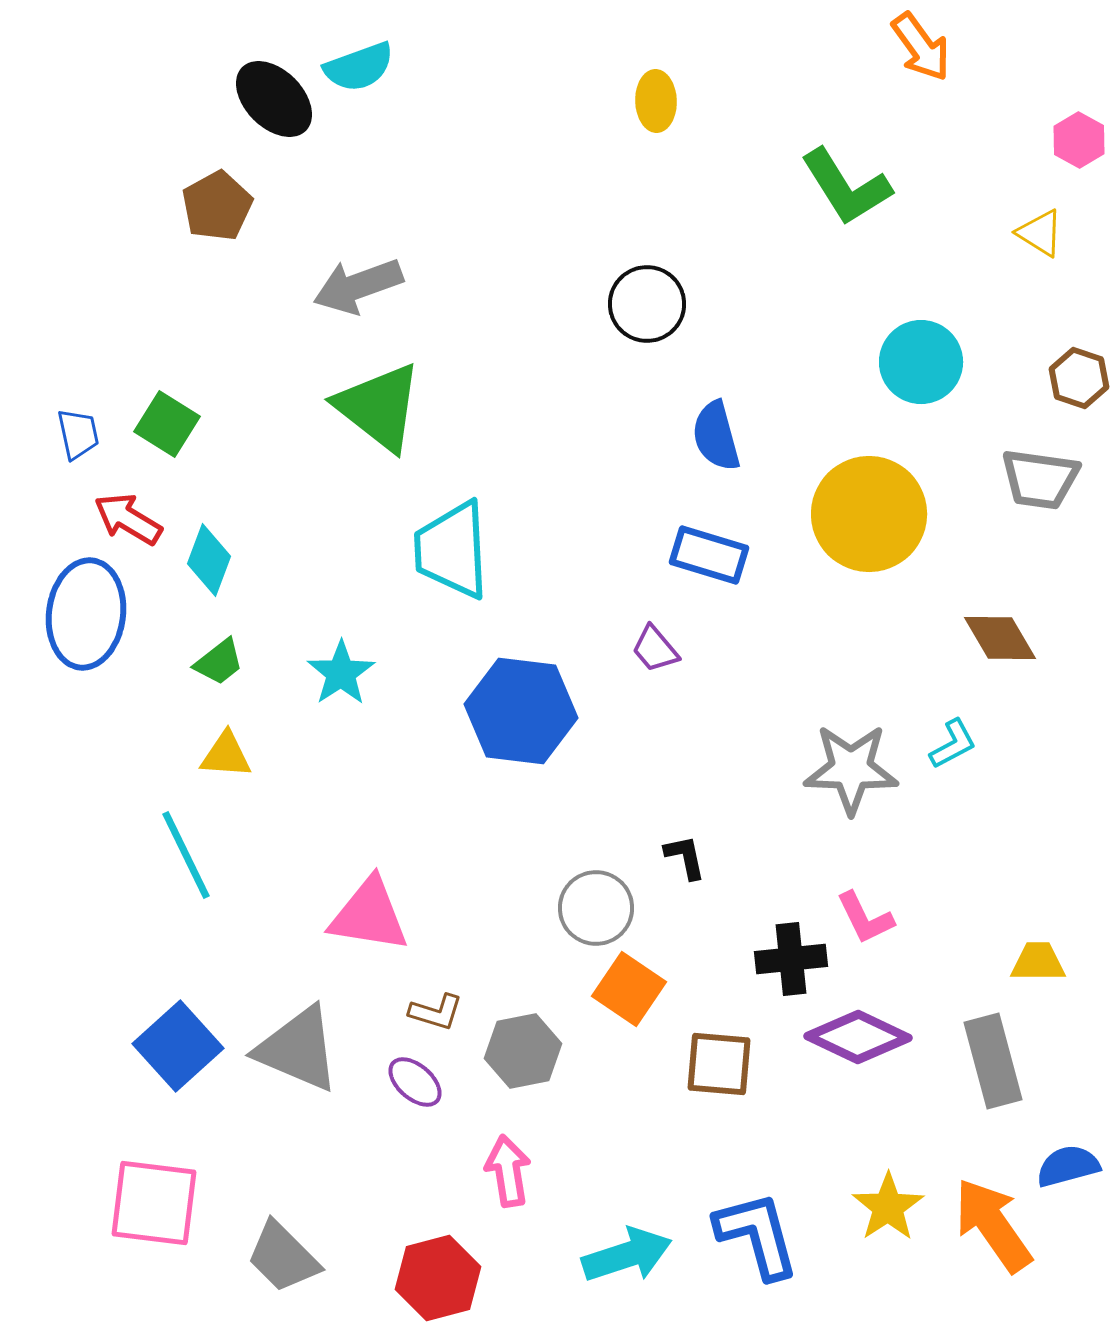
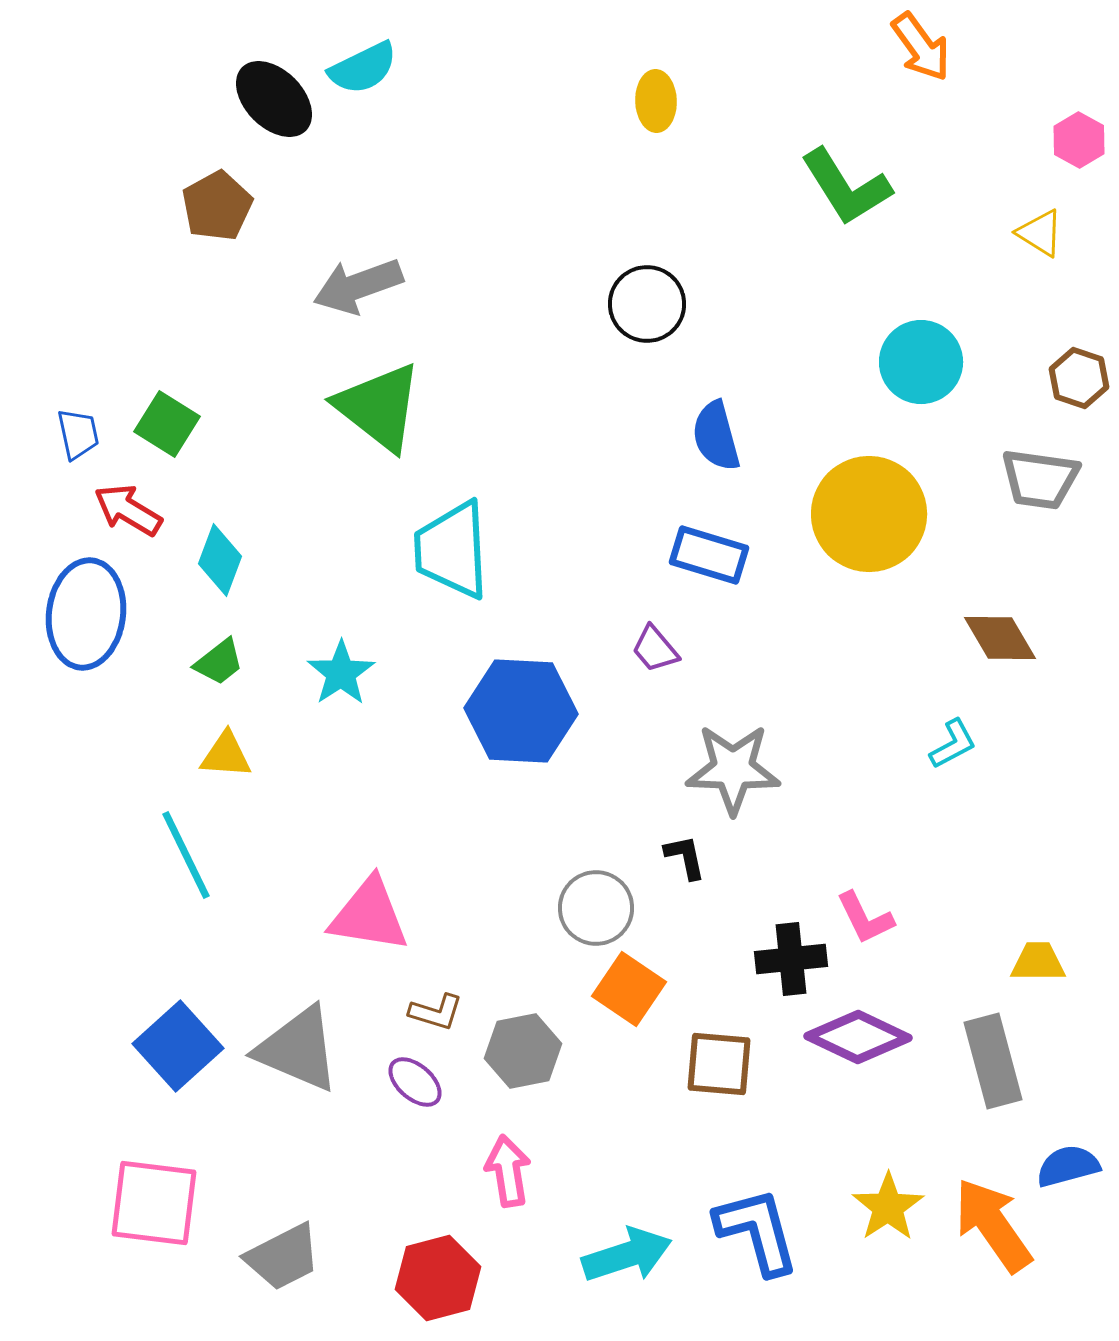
cyan semicircle at (359, 67): moved 4 px right, 1 px down; rotated 6 degrees counterclockwise
red arrow at (128, 519): moved 9 px up
cyan diamond at (209, 560): moved 11 px right
blue hexagon at (521, 711): rotated 4 degrees counterclockwise
gray star at (851, 769): moved 118 px left
blue L-shape at (757, 1235): moved 4 px up
gray trapezoid at (283, 1257): rotated 72 degrees counterclockwise
